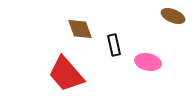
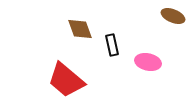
black rectangle: moved 2 px left
red trapezoid: moved 6 px down; rotated 9 degrees counterclockwise
